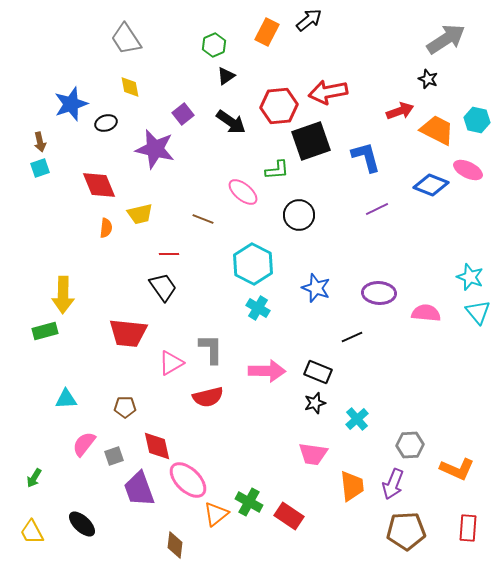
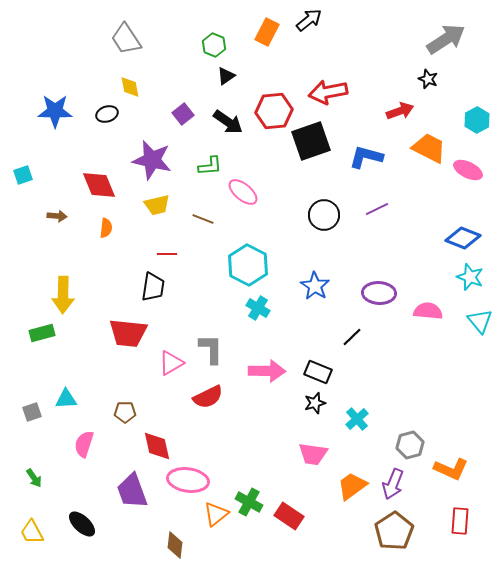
green hexagon at (214, 45): rotated 15 degrees counterclockwise
blue star at (71, 104): moved 16 px left, 7 px down; rotated 20 degrees clockwise
red hexagon at (279, 106): moved 5 px left, 5 px down
cyan hexagon at (477, 120): rotated 20 degrees clockwise
black arrow at (231, 122): moved 3 px left
black ellipse at (106, 123): moved 1 px right, 9 px up
orange trapezoid at (437, 130): moved 8 px left, 18 px down
brown arrow at (40, 142): moved 17 px right, 74 px down; rotated 72 degrees counterclockwise
purple star at (155, 149): moved 3 px left, 11 px down
blue L-shape at (366, 157): rotated 60 degrees counterclockwise
cyan square at (40, 168): moved 17 px left, 7 px down
green L-shape at (277, 170): moved 67 px left, 4 px up
blue diamond at (431, 185): moved 32 px right, 53 px down
yellow trapezoid at (140, 214): moved 17 px right, 9 px up
black circle at (299, 215): moved 25 px right
red line at (169, 254): moved 2 px left
cyan hexagon at (253, 264): moved 5 px left, 1 px down
black trapezoid at (163, 287): moved 10 px left; rotated 44 degrees clockwise
blue star at (316, 288): moved 1 px left, 2 px up; rotated 12 degrees clockwise
cyan triangle at (478, 312): moved 2 px right, 9 px down
pink semicircle at (426, 313): moved 2 px right, 2 px up
green rectangle at (45, 331): moved 3 px left, 2 px down
black line at (352, 337): rotated 20 degrees counterclockwise
red semicircle at (208, 397): rotated 12 degrees counterclockwise
brown pentagon at (125, 407): moved 5 px down
pink semicircle at (84, 444): rotated 20 degrees counterclockwise
gray hexagon at (410, 445): rotated 12 degrees counterclockwise
gray square at (114, 456): moved 82 px left, 44 px up
orange L-shape at (457, 469): moved 6 px left
green arrow at (34, 478): rotated 66 degrees counterclockwise
pink ellipse at (188, 480): rotated 36 degrees counterclockwise
orange trapezoid at (352, 486): rotated 120 degrees counterclockwise
purple trapezoid at (139, 489): moved 7 px left, 2 px down
red rectangle at (468, 528): moved 8 px left, 7 px up
brown pentagon at (406, 531): moved 12 px left; rotated 30 degrees counterclockwise
